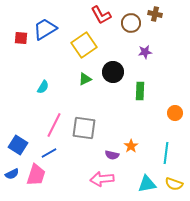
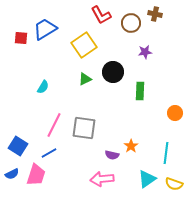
blue square: moved 1 px down
cyan triangle: moved 5 px up; rotated 24 degrees counterclockwise
